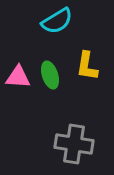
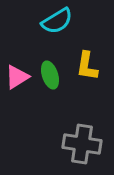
pink triangle: moved 1 px left; rotated 36 degrees counterclockwise
gray cross: moved 8 px right
